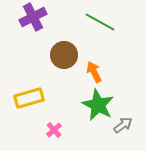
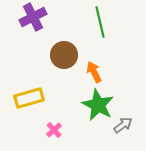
green line: rotated 48 degrees clockwise
